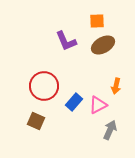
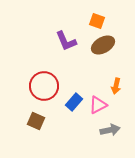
orange square: rotated 21 degrees clockwise
gray arrow: rotated 54 degrees clockwise
